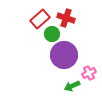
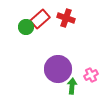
green circle: moved 26 px left, 7 px up
purple circle: moved 6 px left, 14 px down
pink cross: moved 2 px right, 2 px down
green arrow: rotated 119 degrees clockwise
